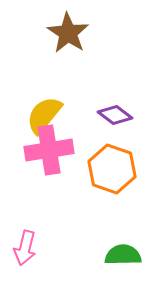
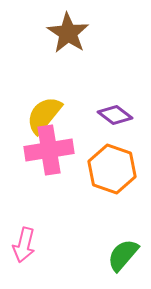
pink arrow: moved 1 px left, 3 px up
green semicircle: rotated 48 degrees counterclockwise
